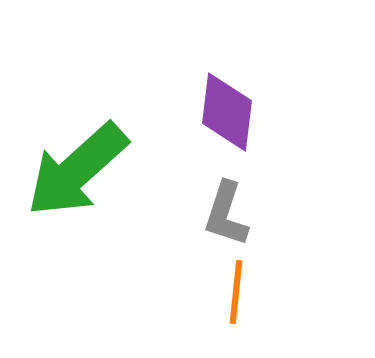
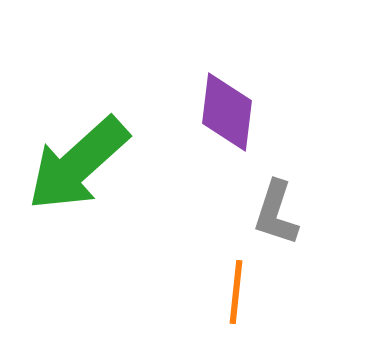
green arrow: moved 1 px right, 6 px up
gray L-shape: moved 50 px right, 1 px up
